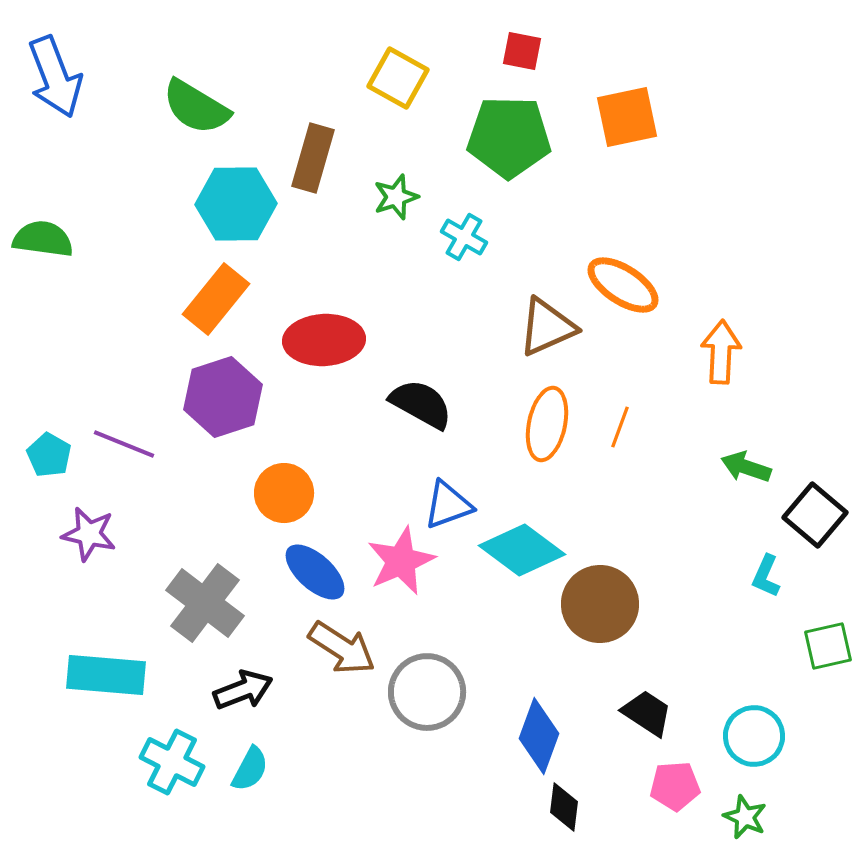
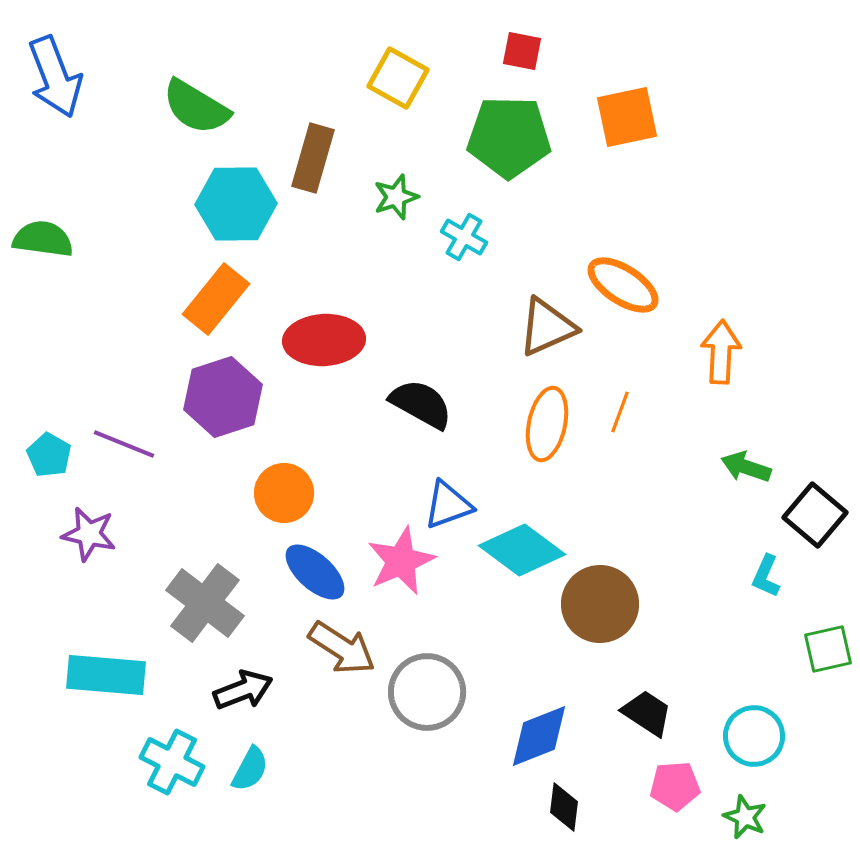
orange line at (620, 427): moved 15 px up
green square at (828, 646): moved 3 px down
blue diamond at (539, 736): rotated 48 degrees clockwise
